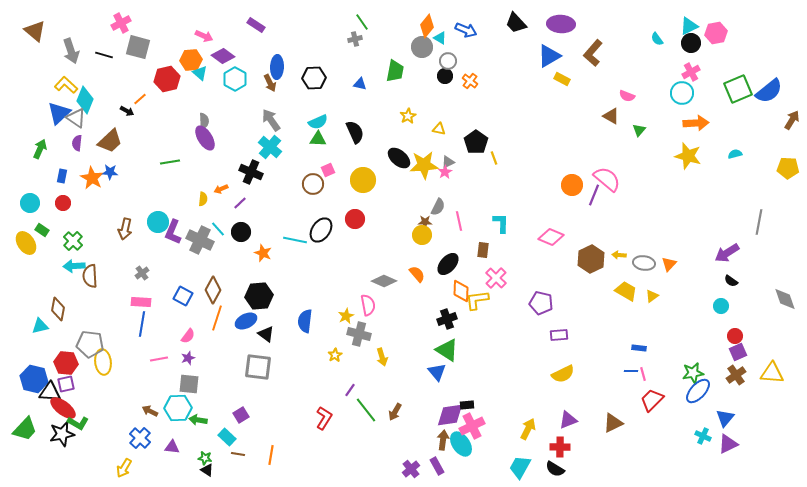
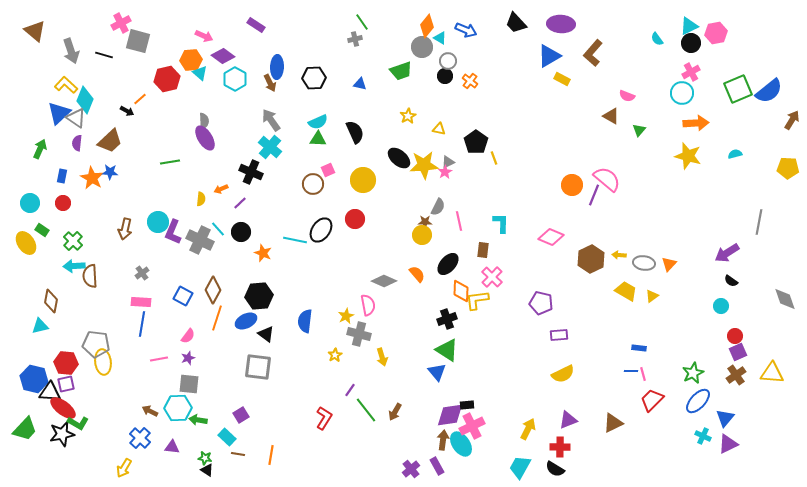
gray square at (138, 47): moved 6 px up
green trapezoid at (395, 71): moved 6 px right; rotated 60 degrees clockwise
yellow semicircle at (203, 199): moved 2 px left
pink cross at (496, 278): moved 4 px left, 1 px up
brown diamond at (58, 309): moved 7 px left, 8 px up
gray pentagon at (90, 344): moved 6 px right
green star at (693, 373): rotated 15 degrees counterclockwise
blue ellipse at (698, 391): moved 10 px down
